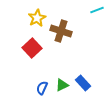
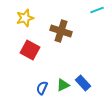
yellow star: moved 12 px left; rotated 12 degrees clockwise
red square: moved 2 px left, 2 px down; rotated 18 degrees counterclockwise
green triangle: moved 1 px right
